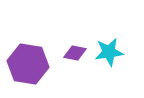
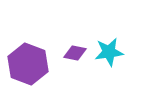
purple hexagon: rotated 12 degrees clockwise
